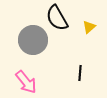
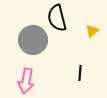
black semicircle: rotated 16 degrees clockwise
yellow triangle: moved 3 px right, 4 px down
pink arrow: moved 1 px up; rotated 50 degrees clockwise
